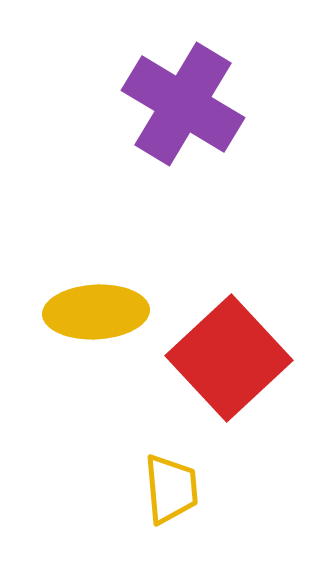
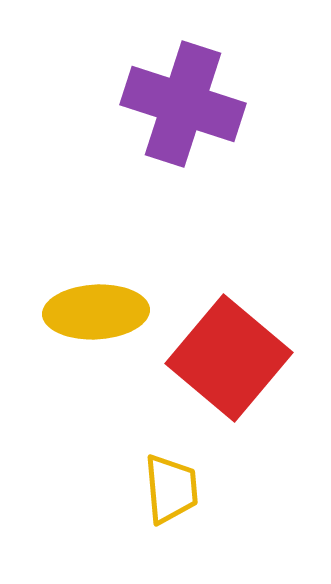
purple cross: rotated 13 degrees counterclockwise
red square: rotated 7 degrees counterclockwise
